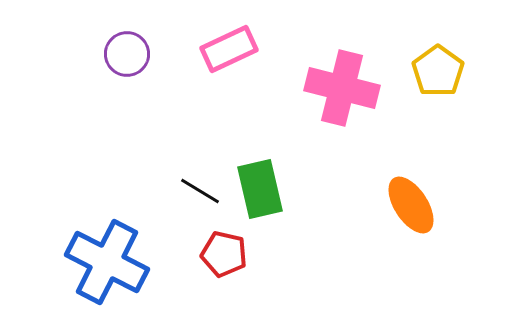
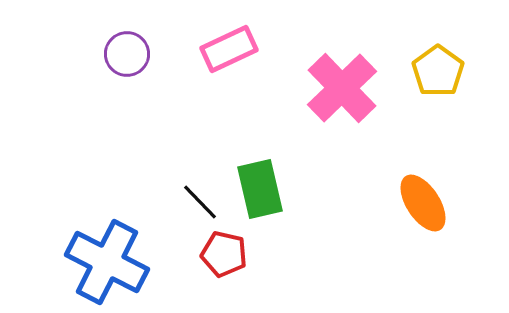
pink cross: rotated 32 degrees clockwise
black line: moved 11 px down; rotated 15 degrees clockwise
orange ellipse: moved 12 px right, 2 px up
